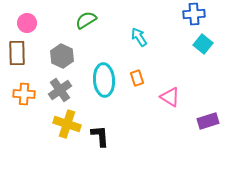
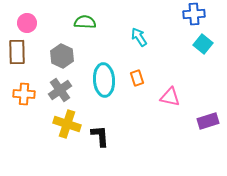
green semicircle: moved 1 px left, 2 px down; rotated 35 degrees clockwise
brown rectangle: moved 1 px up
pink triangle: rotated 20 degrees counterclockwise
